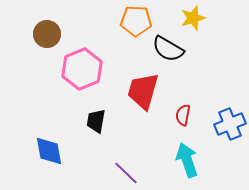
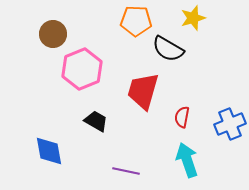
brown circle: moved 6 px right
red semicircle: moved 1 px left, 2 px down
black trapezoid: rotated 110 degrees clockwise
purple line: moved 2 px up; rotated 32 degrees counterclockwise
